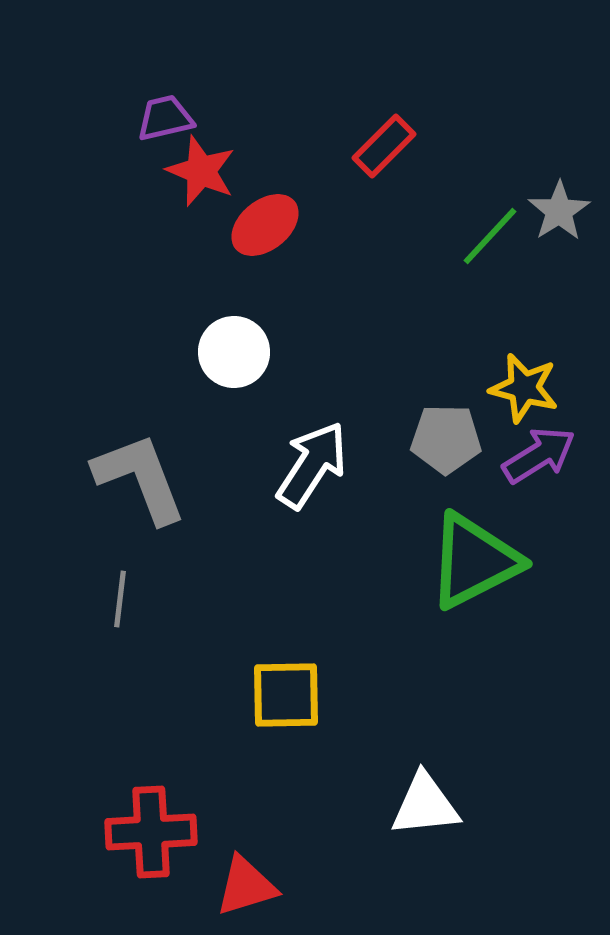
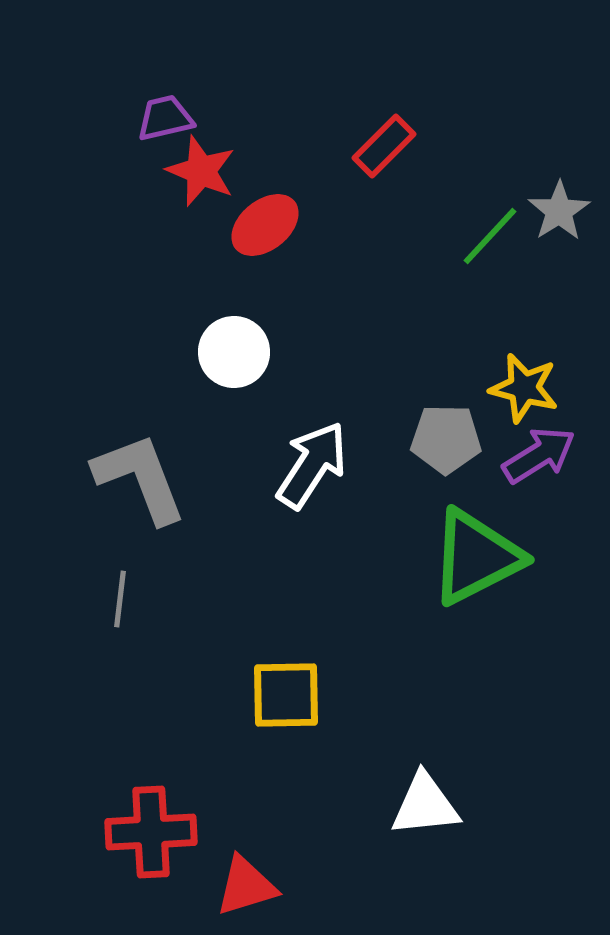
green triangle: moved 2 px right, 4 px up
